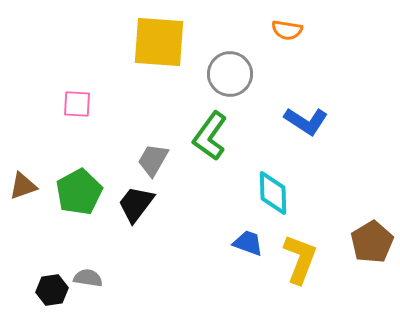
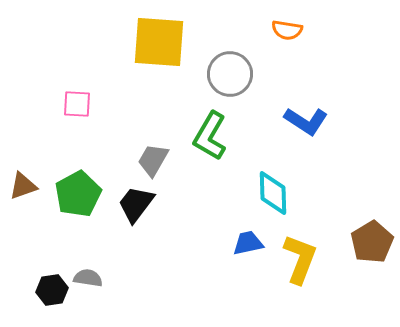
green L-shape: rotated 6 degrees counterclockwise
green pentagon: moved 1 px left, 2 px down
blue trapezoid: rotated 32 degrees counterclockwise
